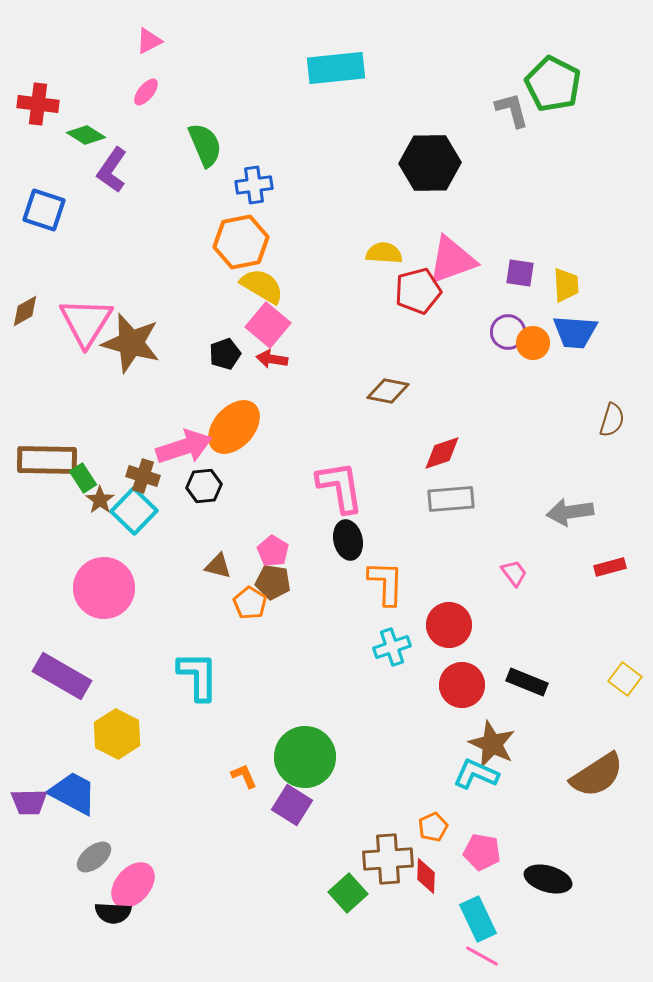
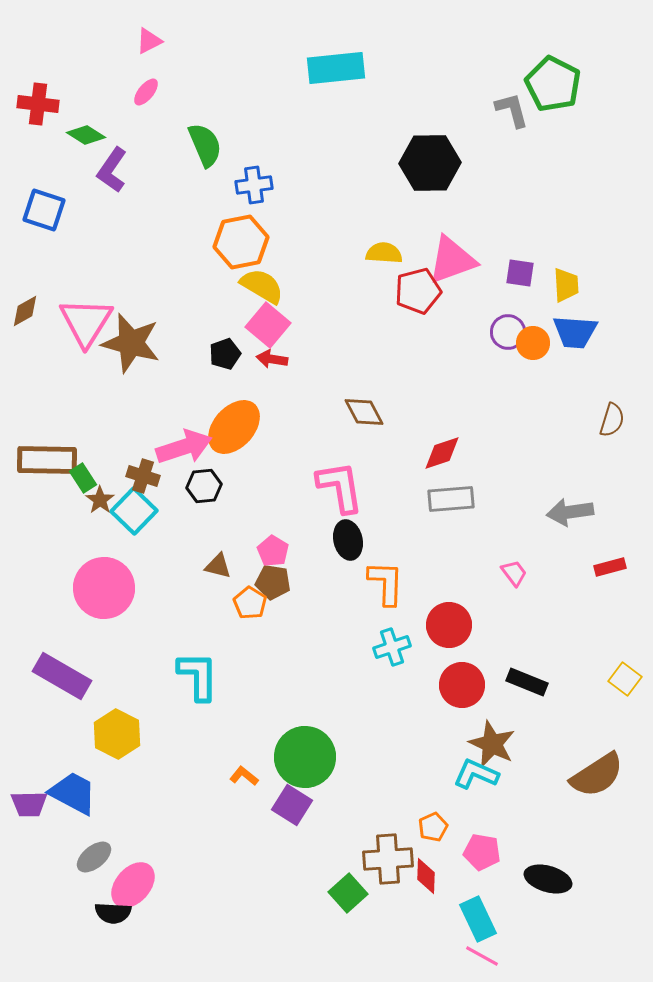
brown diamond at (388, 391): moved 24 px left, 21 px down; rotated 51 degrees clockwise
orange L-shape at (244, 776): rotated 28 degrees counterclockwise
purple trapezoid at (29, 802): moved 2 px down
